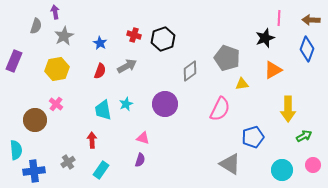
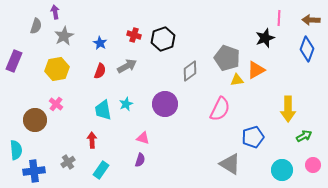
orange triangle: moved 17 px left
yellow triangle: moved 5 px left, 4 px up
